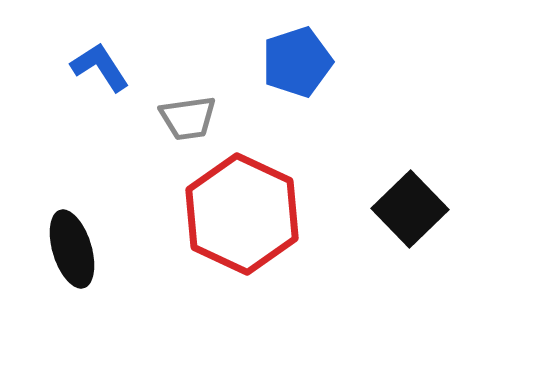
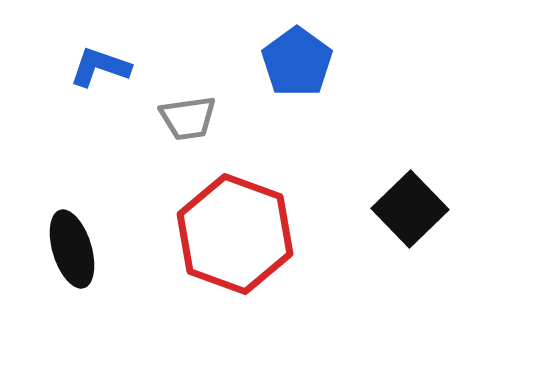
blue pentagon: rotated 18 degrees counterclockwise
blue L-shape: rotated 38 degrees counterclockwise
red hexagon: moved 7 px left, 20 px down; rotated 5 degrees counterclockwise
